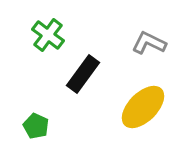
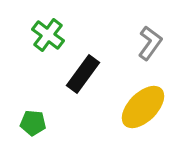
gray L-shape: moved 1 px right; rotated 100 degrees clockwise
green pentagon: moved 3 px left, 3 px up; rotated 20 degrees counterclockwise
